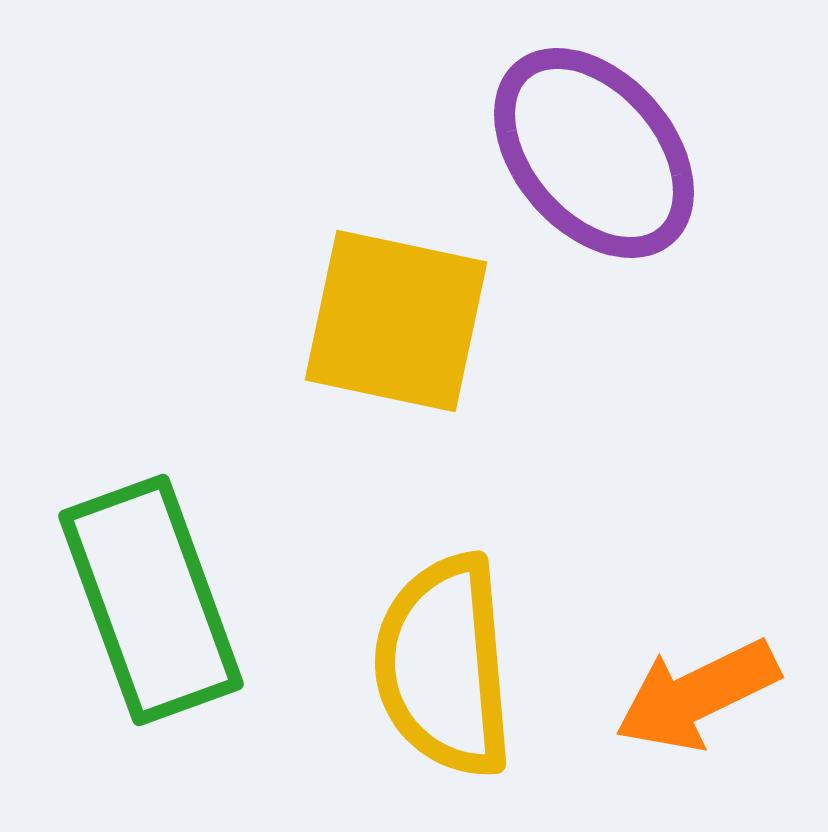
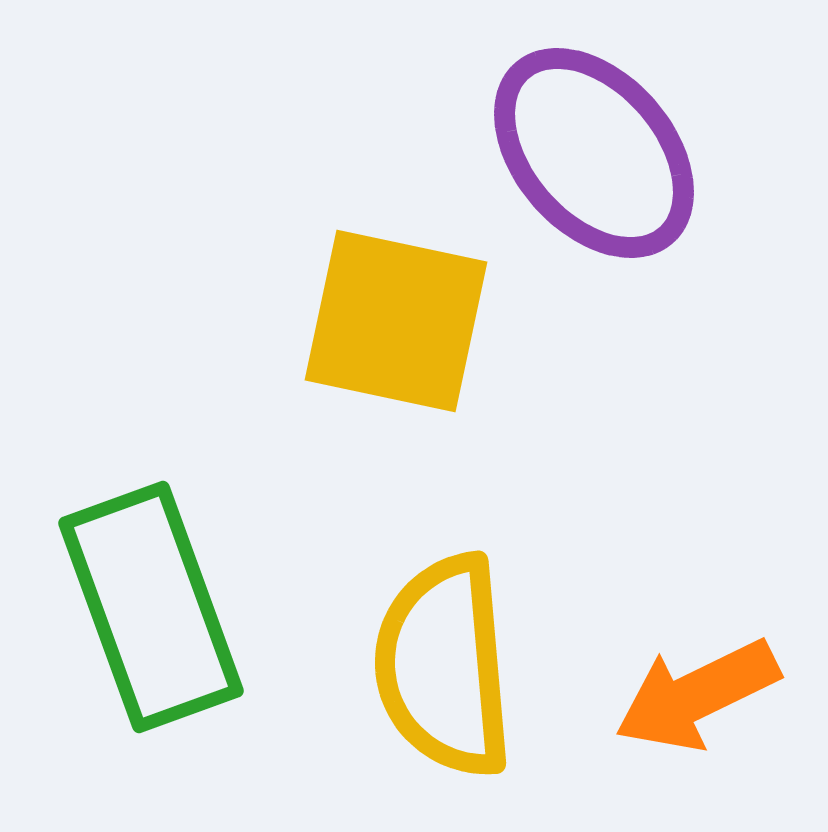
green rectangle: moved 7 px down
